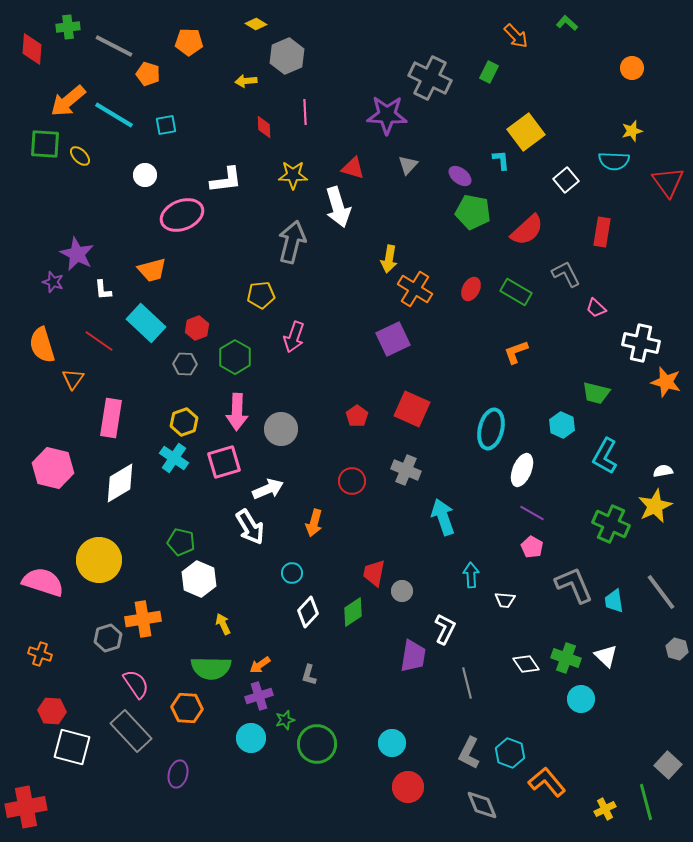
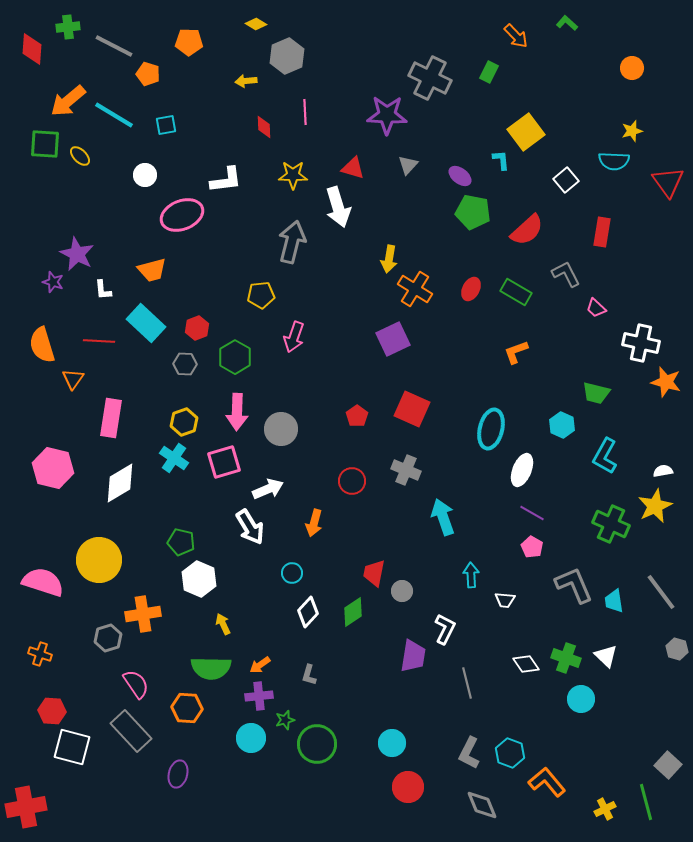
red line at (99, 341): rotated 32 degrees counterclockwise
orange cross at (143, 619): moved 5 px up
purple cross at (259, 696): rotated 12 degrees clockwise
